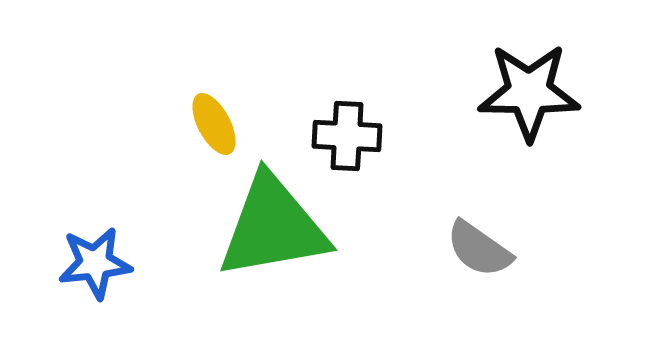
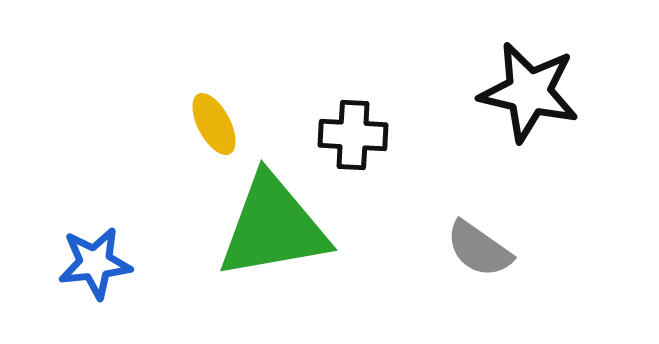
black star: rotated 12 degrees clockwise
black cross: moved 6 px right, 1 px up
